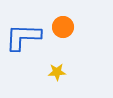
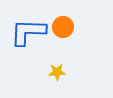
blue L-shape: moved 5 px right, 5 px up
